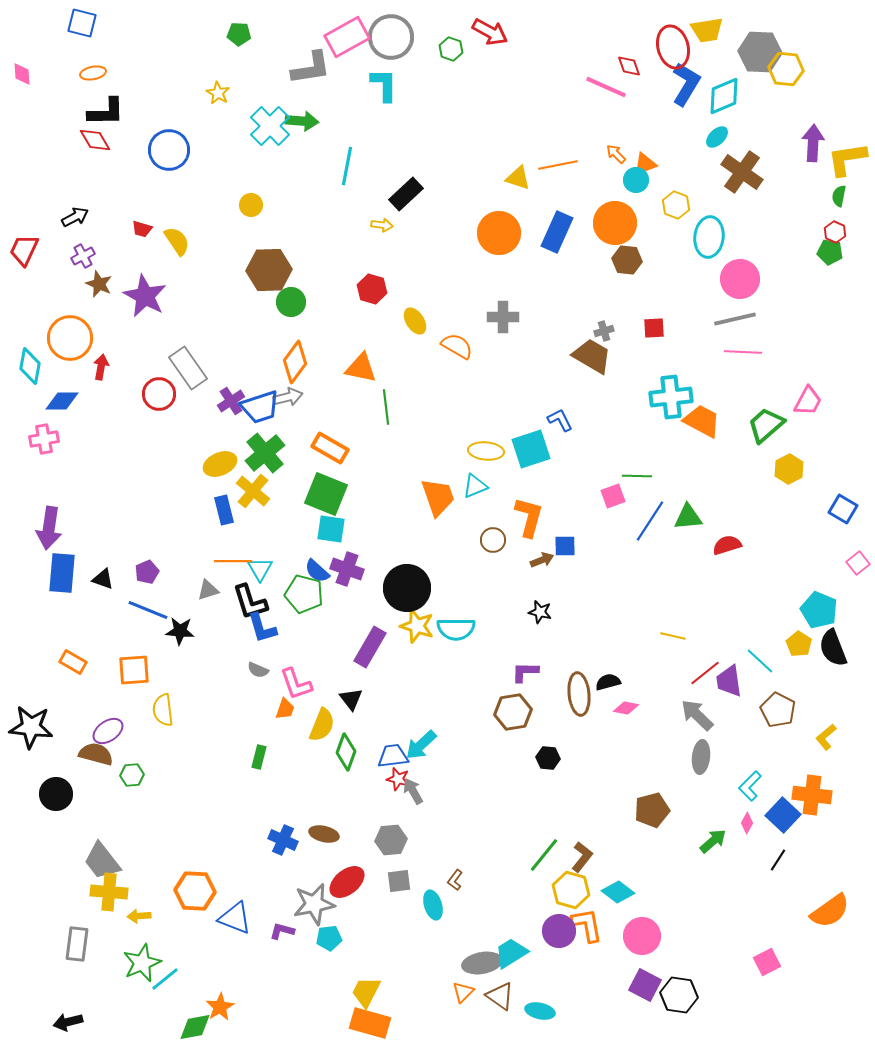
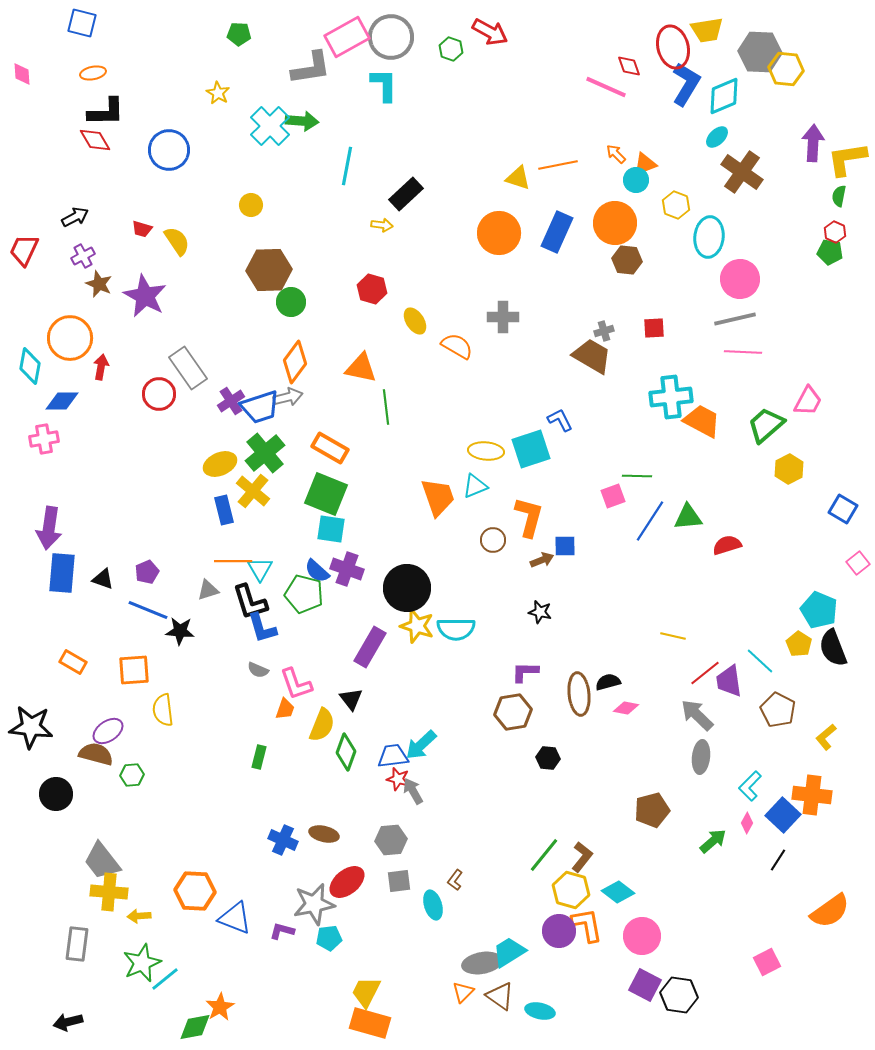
cyan trapezoid at (511, 953): moved 2 px left, 1 px up
